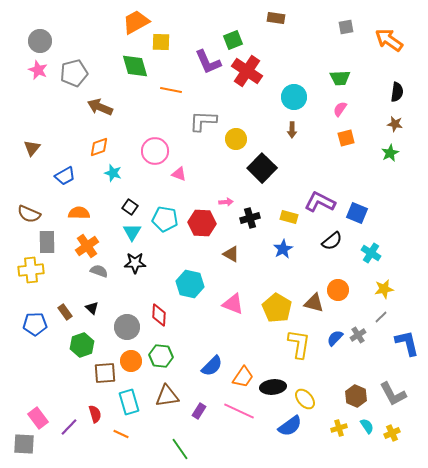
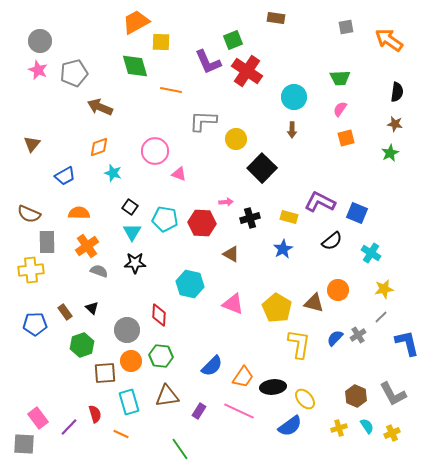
brown triangle at (32, 148): moved 4 px up
gray circle at (127, 327): moved 3 px down
